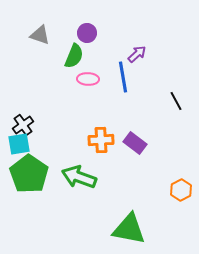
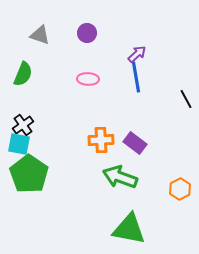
green semicircle: moved 51 px left, 18 px down
blue line: moved 13 px right
black line: moved 10 px right, 2 px up
cyan square: rotated 20 degrees clockwise
green arrow: moved 41 px right
orange hexagon: moved 1 px left, 1 px up
